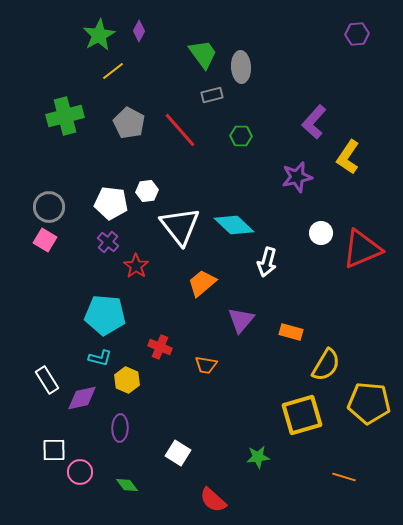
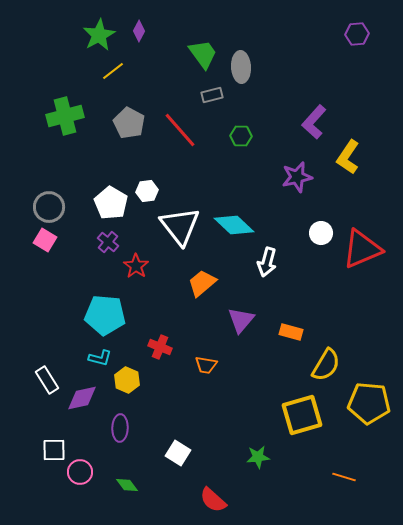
white pentagon at (111, 203): rotated 24 degrees clockwise
